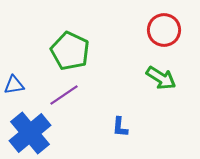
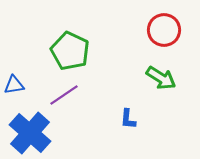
blue L-shape: moved 8 px right, 8 px up
blue cross: rotated 9 degrees counterclockwise
